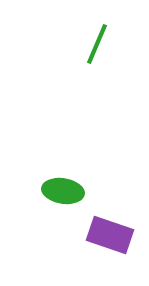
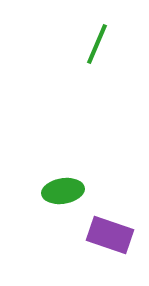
green ellipse: rotated 18 degrees counterclockwise
